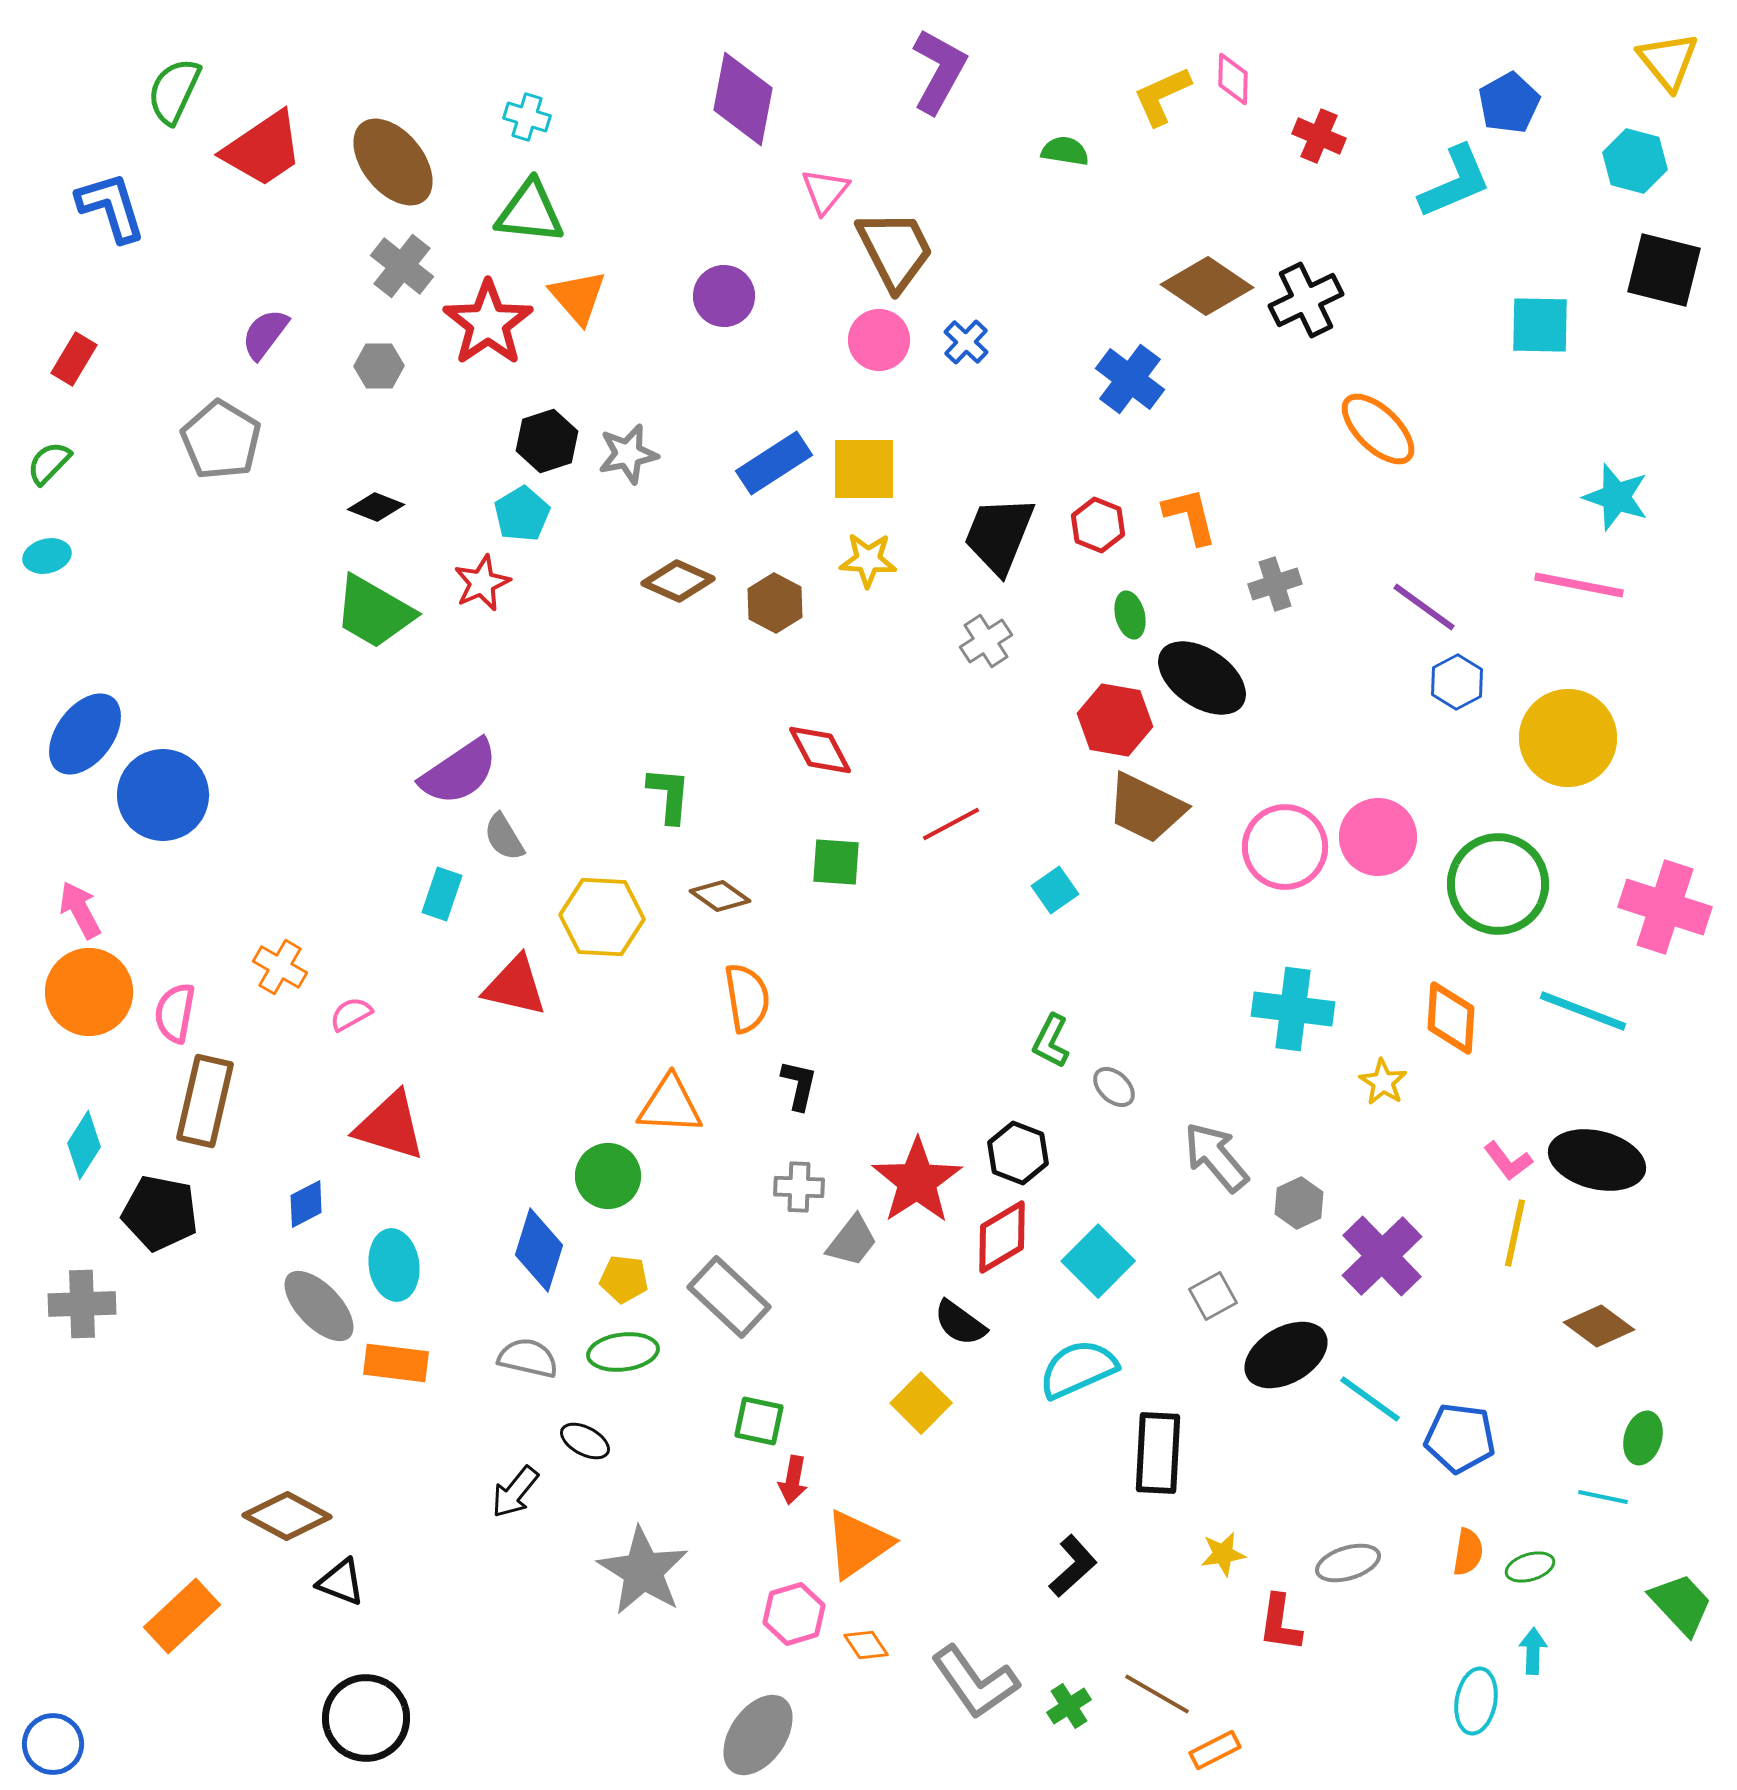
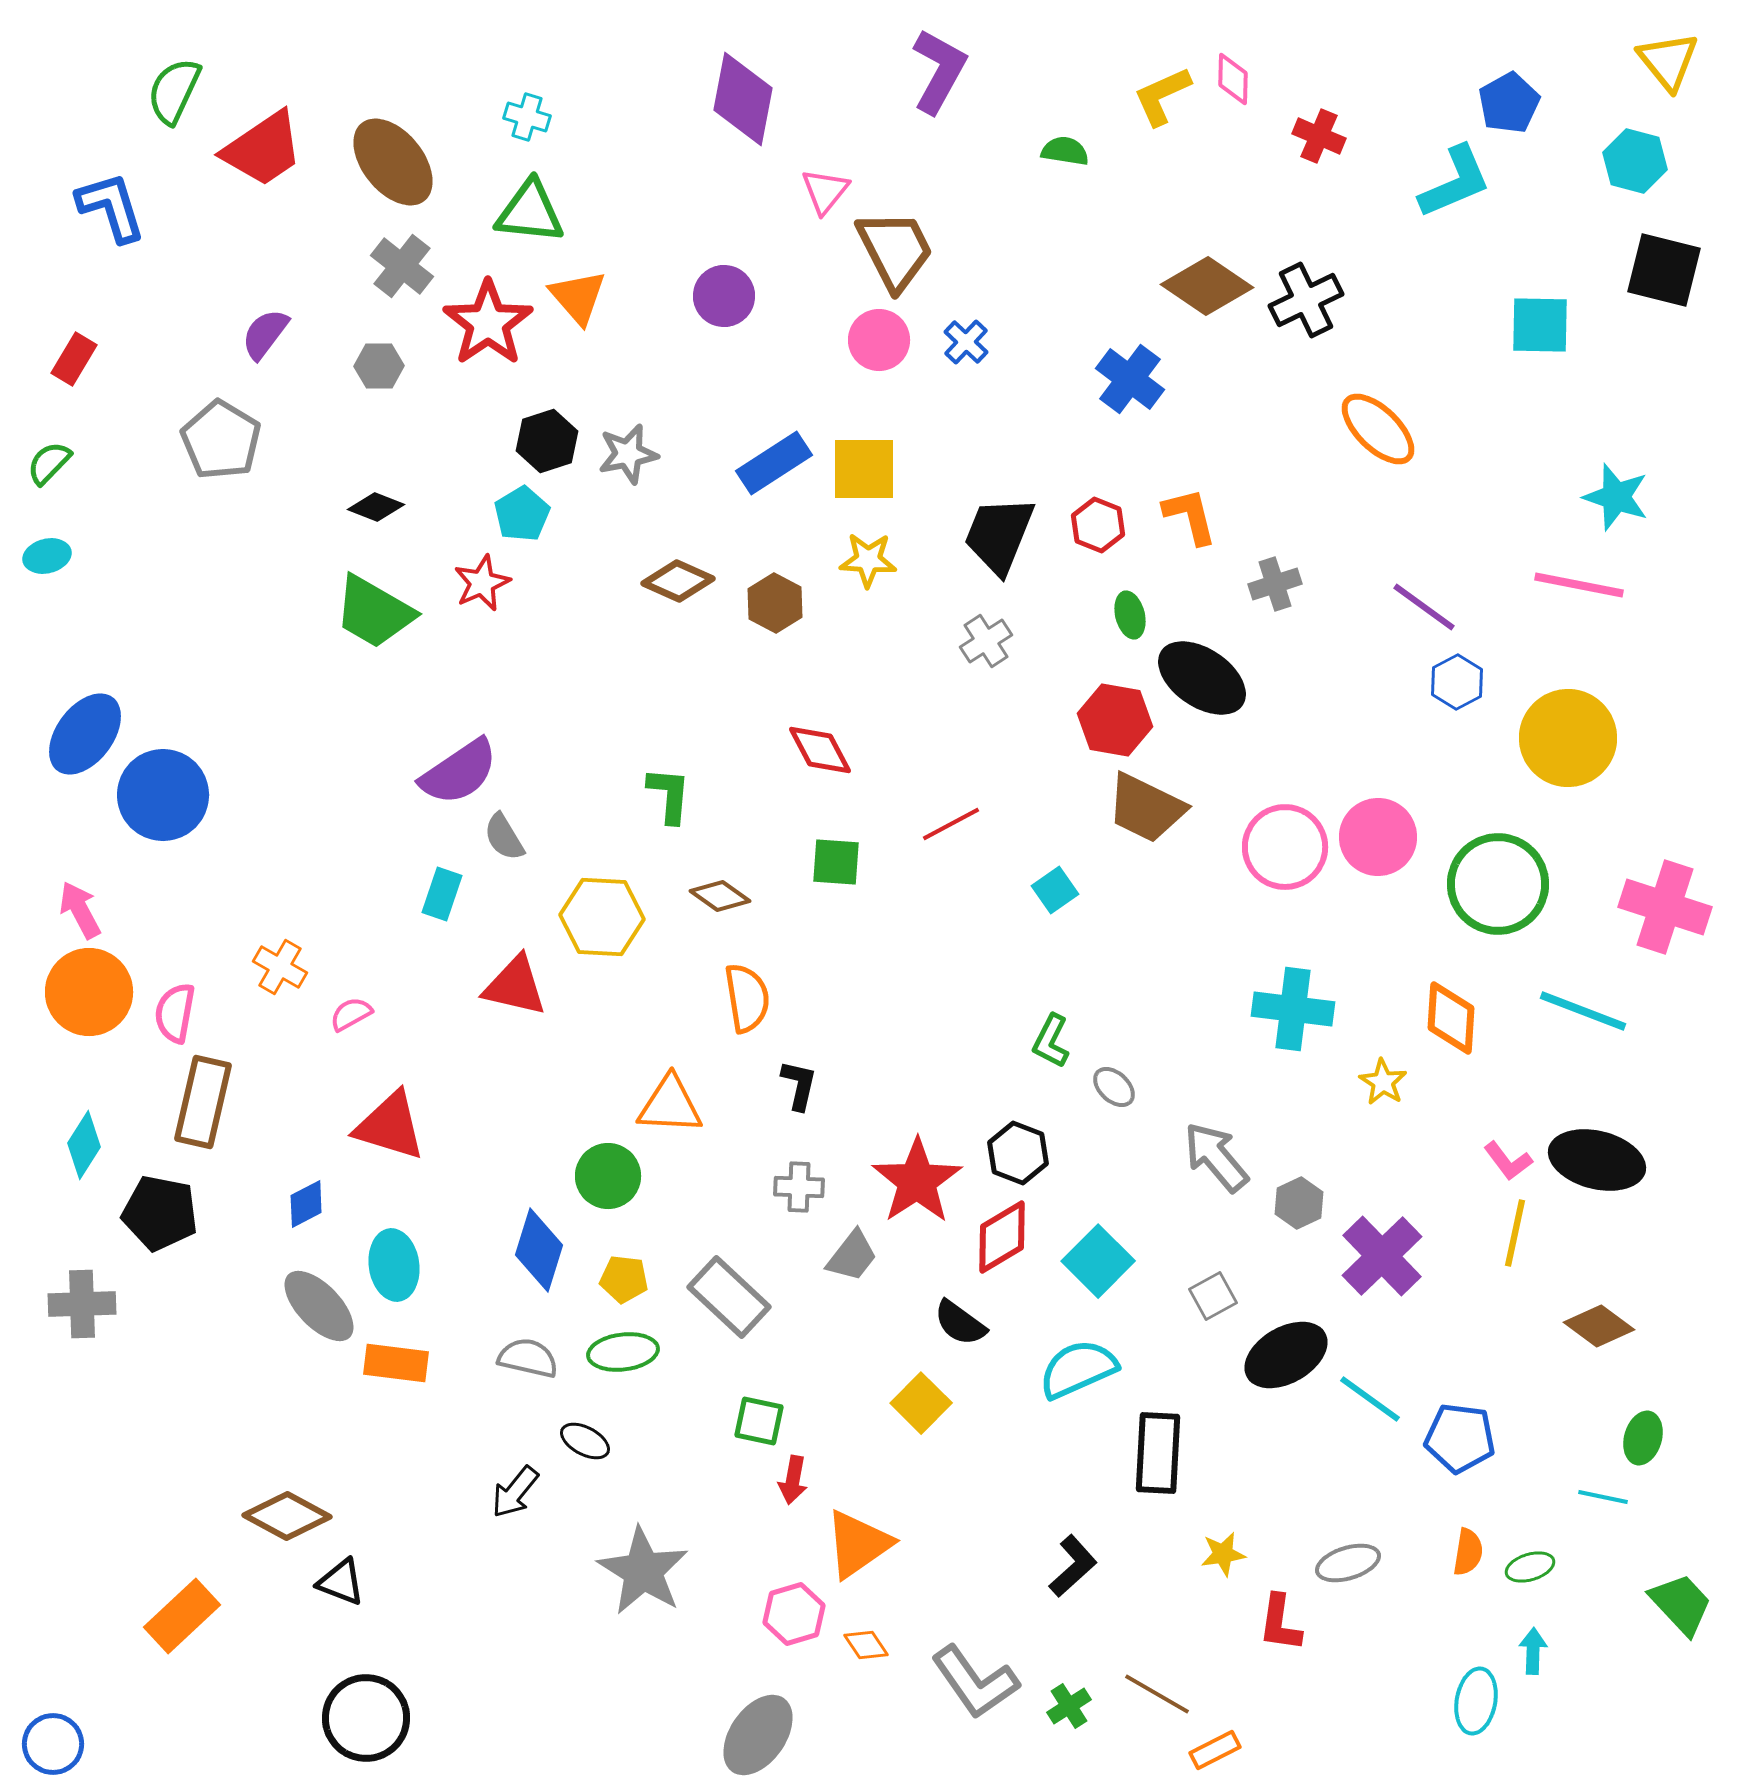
brown rectangle at (205, 1101): moved 2 px left, 1 px down
gray trapezoid at (852, 1241): moved 15 px down
